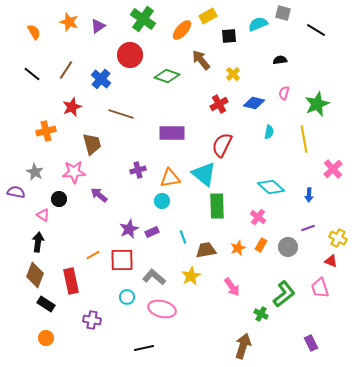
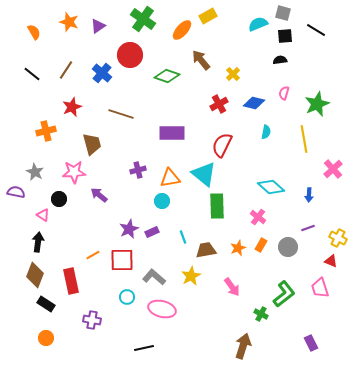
black square at (229, 36): moved 56 px right
blue cross at (101, 79): moved 1 px right, 6 px up
cyan semicircle at (269, 132): moved 3 px left
